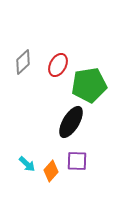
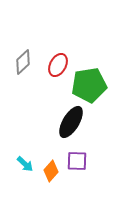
cyan arrow: moved 2 px left
